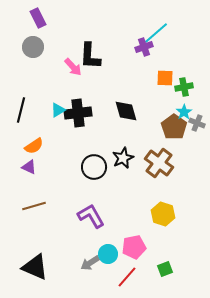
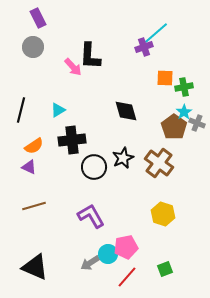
black cross: moved 6 px left, 27 px down
pink pentagon: moved 8 px left
